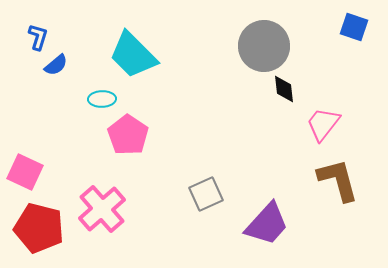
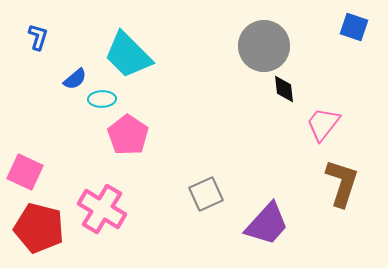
cyan trapezoid: moved 5 px left
blue semicircle: moved 19 px right, 14 px down
brown L-shape: moved 4 px right, 3 px down; rotated 33 degrees clockwise
pink cross: rotated 18 degrees counterclockwise
